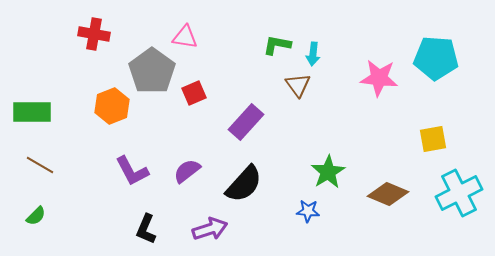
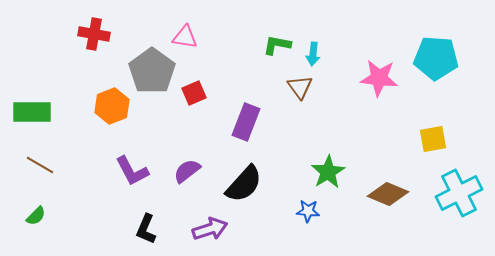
brown triangle: moved 2 px right, 2 px down
purple rectangle: rotated 21 degrees counterclockwise
